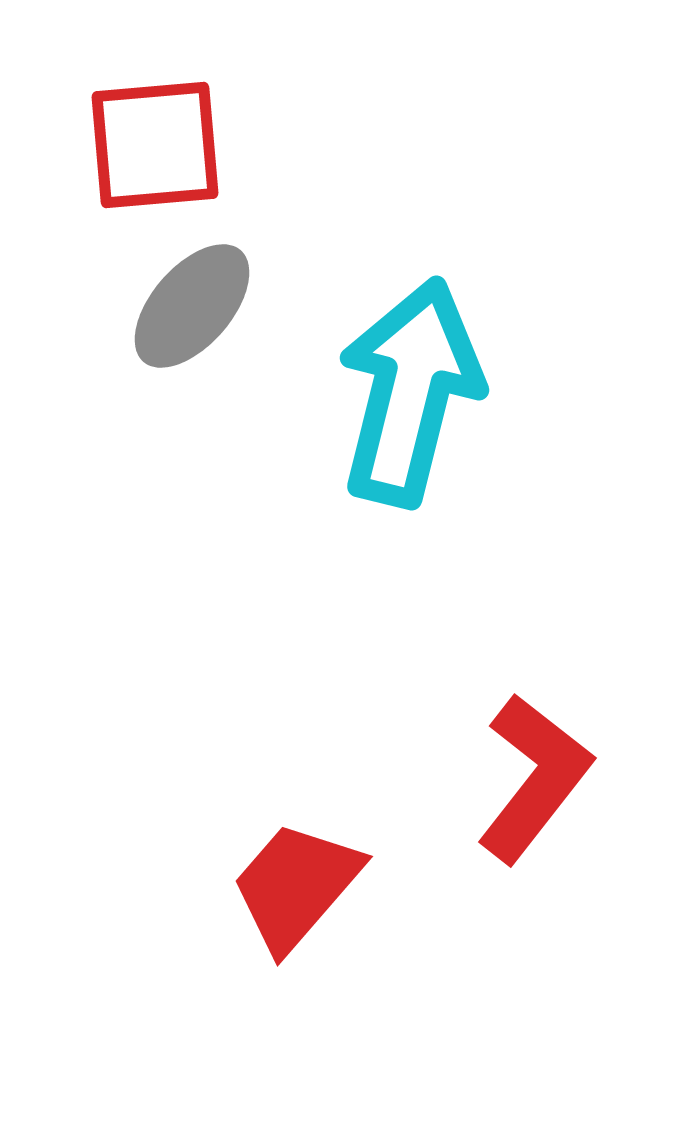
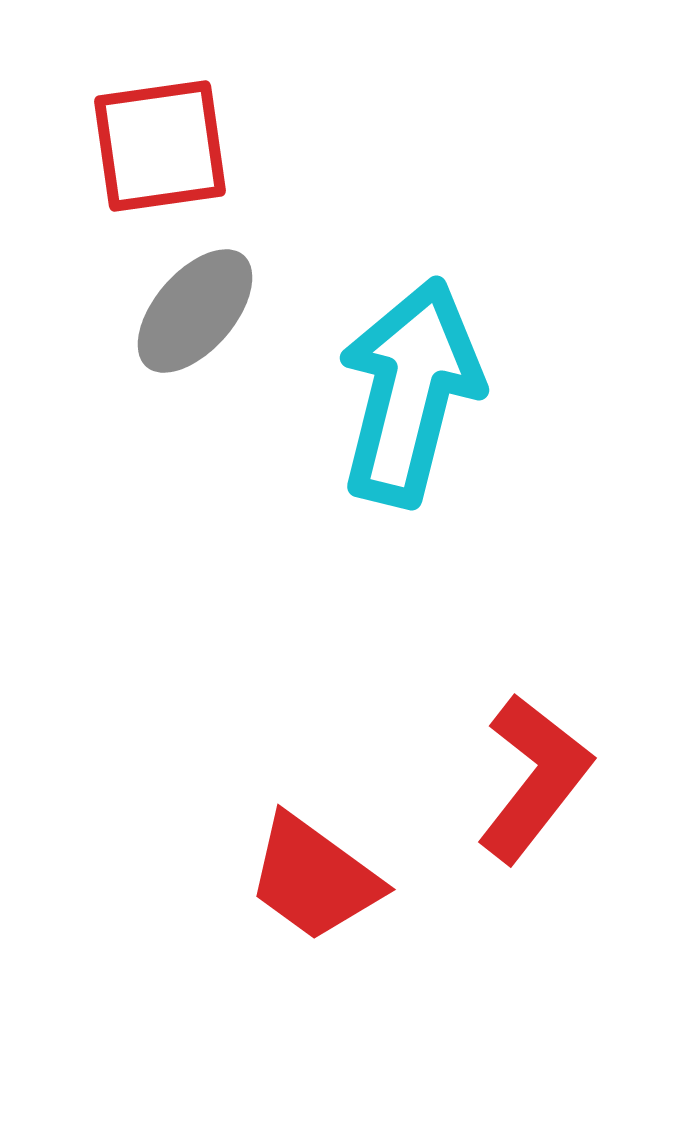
red square: moved 5 px right, 1 px down; rotated 3 degrees counterclockwise
gray ellipse: moved 3 px right, 5 px down
red trapezoid: moved 18 px right, 8 px up; rotated 95 degrees counterclockwise
